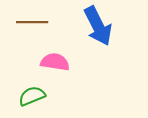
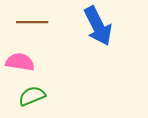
pink semicircle: moved 35 px left
